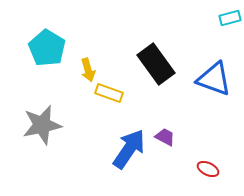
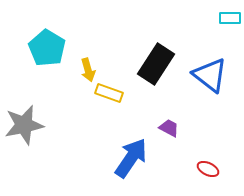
cyan rectangle: rotated 15 degrees clockwise
black rectangle: rotated 69 degrees clockwise
blue triangle: moved 4 px left, 4 px up; rotated 18 degrees clockwise
gray star: moved 18 px left
purple trapezoid: moved 4 px right, 9 px up
blue arrow: moved 2 px right, 9 px down
